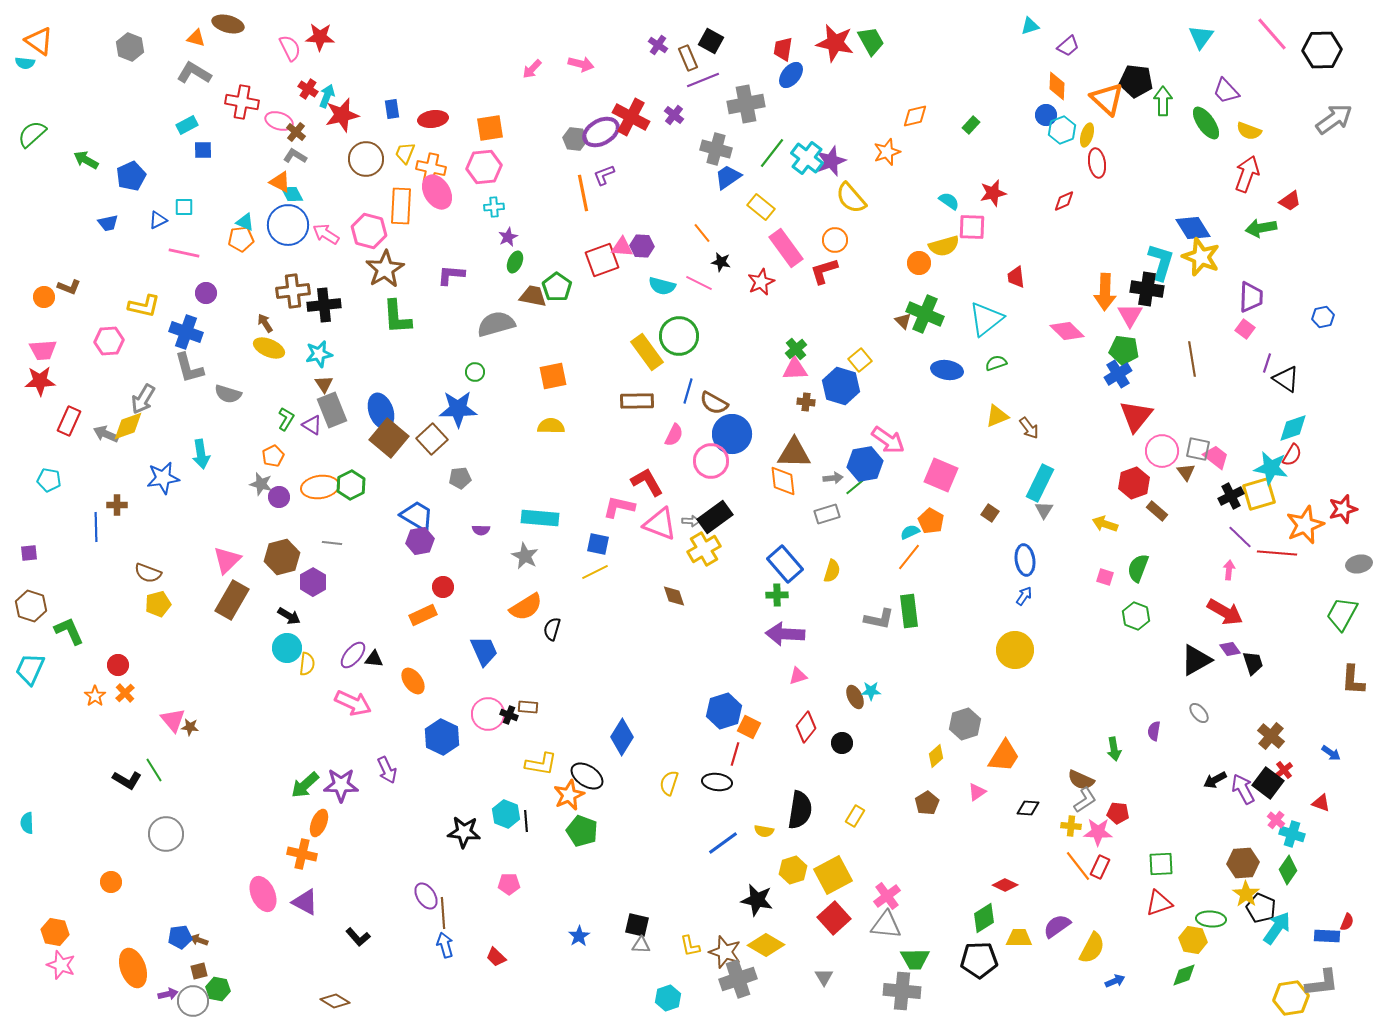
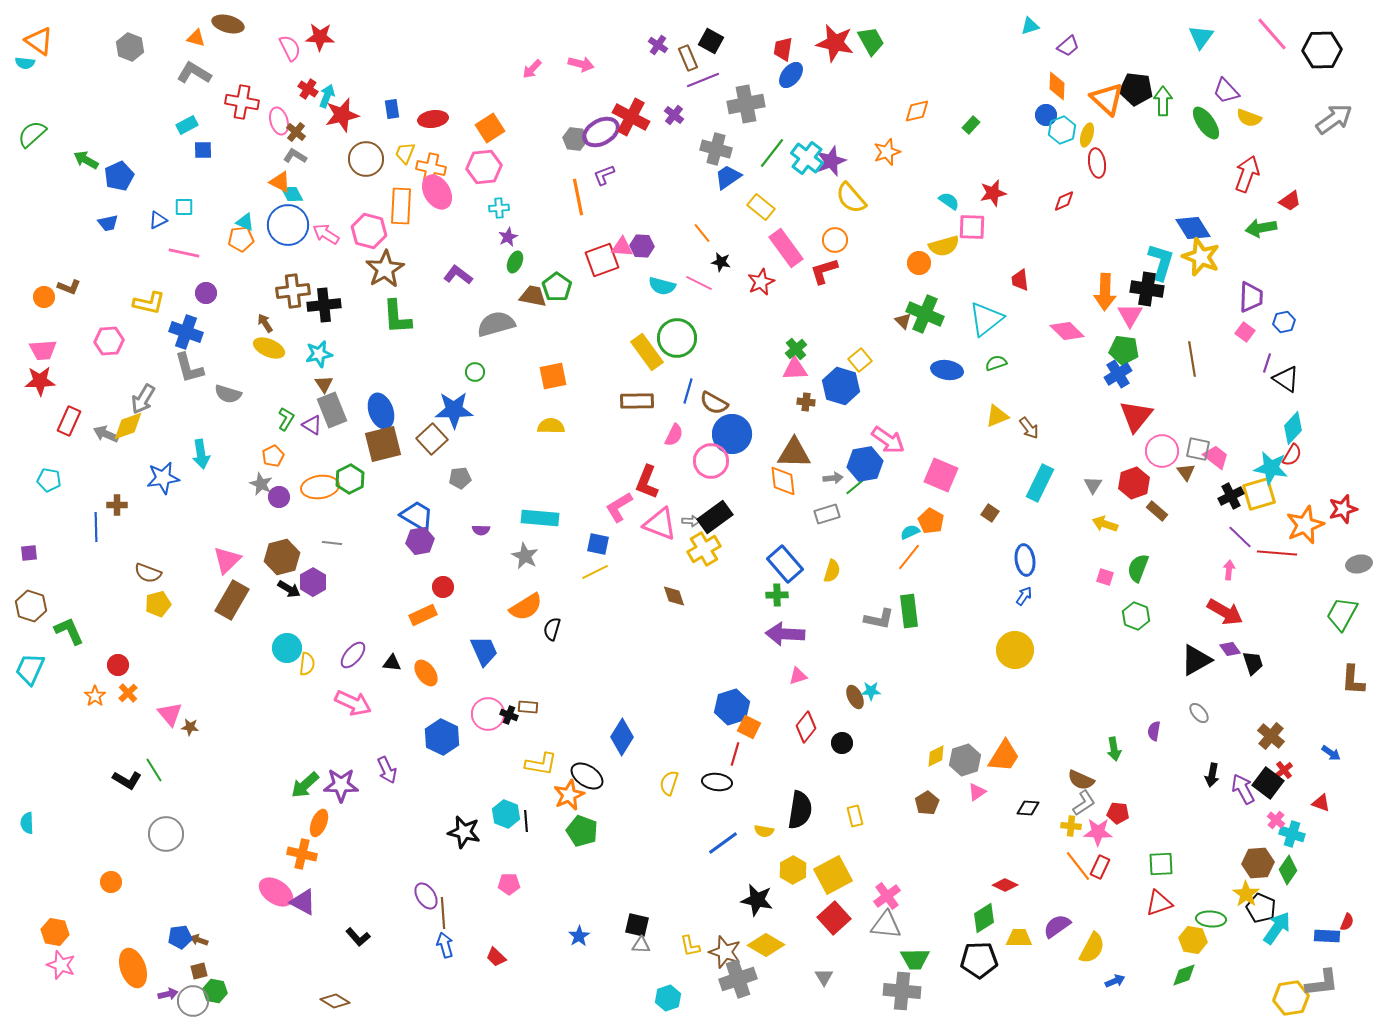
black pentagon at (1136, 81): moved 8 px down
orange diamond at (915, 116): moved 2 px right, 5 px up
pink ellipse at (279, 121): rotated 56 degrees clockwise
orange square at (490, 128): rotated 24 degrees counterclockwise
yellow semicircle at (1249, 131): moved 13 px up
blue pentagon at (131, 176): moved 12 px left
orange line at (583, 193): moved 5 px left, 4 px down
cyan cross at (494, 207): moved 5 px right, 1 px down
purple L-shape at (451, 275): moved 7 px right; rotated 32 degrees clockwise
red trapezoid at (1016, 277): moved 4 px right, 3 px down
yellow L-shape at (144, 306): moved 5 px right, 3 px up
blue hexagon at (1323, 317): moved 39 px left, 5 px down
pink square at (1245, 329): moved 3 px down
green circle at (679, 336): moved 2 px left, 2 px down
blue star at (458, 409): moved 4 px left, 1 px down
cyan diamond at (1293, 428): rotated 28 degrees counterclockwise
brown square at (389, 438): moved 6 px left, 6 px down; rotated 36 degrees clockwise
red L-shape at (647, 482): rotated 128 degrees counterclockwise
gray star at (261, 484): rotated 10 degrees clockwise
green hexagon at (351, 485): moved 1 px left, 6 px up
pink L-shape at (619, 507): rotated 44 degrees counterclockwise
gray triangle at (1044, 510): moved 49 px right, 25 px up
black arrow at (289, 616): moved 27 px up
black triangle at (374, 659): moved 18 px right, 4 px down
orange ellipse at (413, 681): moved 13 px right, 8 px up
orange cross at (125, 693): moved 3 px right
blue hexagon at (724, 711): moved 8 px right, 4 px up
pink triangle at (173, 720): moved 3 px left, 6 px up
gray hexagon at (965, 724): moved 36 px down
yellow diamond at (936, 756): rotated 15 degrees clockwise
black arrow at (1215, 780): moved 3 px left, 5 px up; rotated 50 degrees counterclockwise
gray L-shape at (1085, 800): moved 1 px left, 3 px down
yellow rectangle at (855, 816): rotated 45 degrees counterclockwise
black star at (464, 832): rotated 8 degrees clockwise
brown hexagon at (1243, 863): moved 15 px right
yellow hexagon at (793, 870): rotated 12 degrees counterclockwise
pink ellipse at (263, 894): moved 13 px right, 2 px up; rotated 32 degrees counterclockwise
purple triangle at (305, 902): moved 2 px left
green hexagon at (218, 989): moved 3 px left, 2 px down
